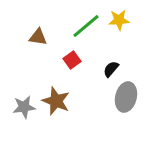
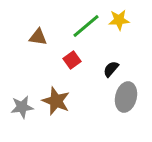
gray star: moved 2 px left
